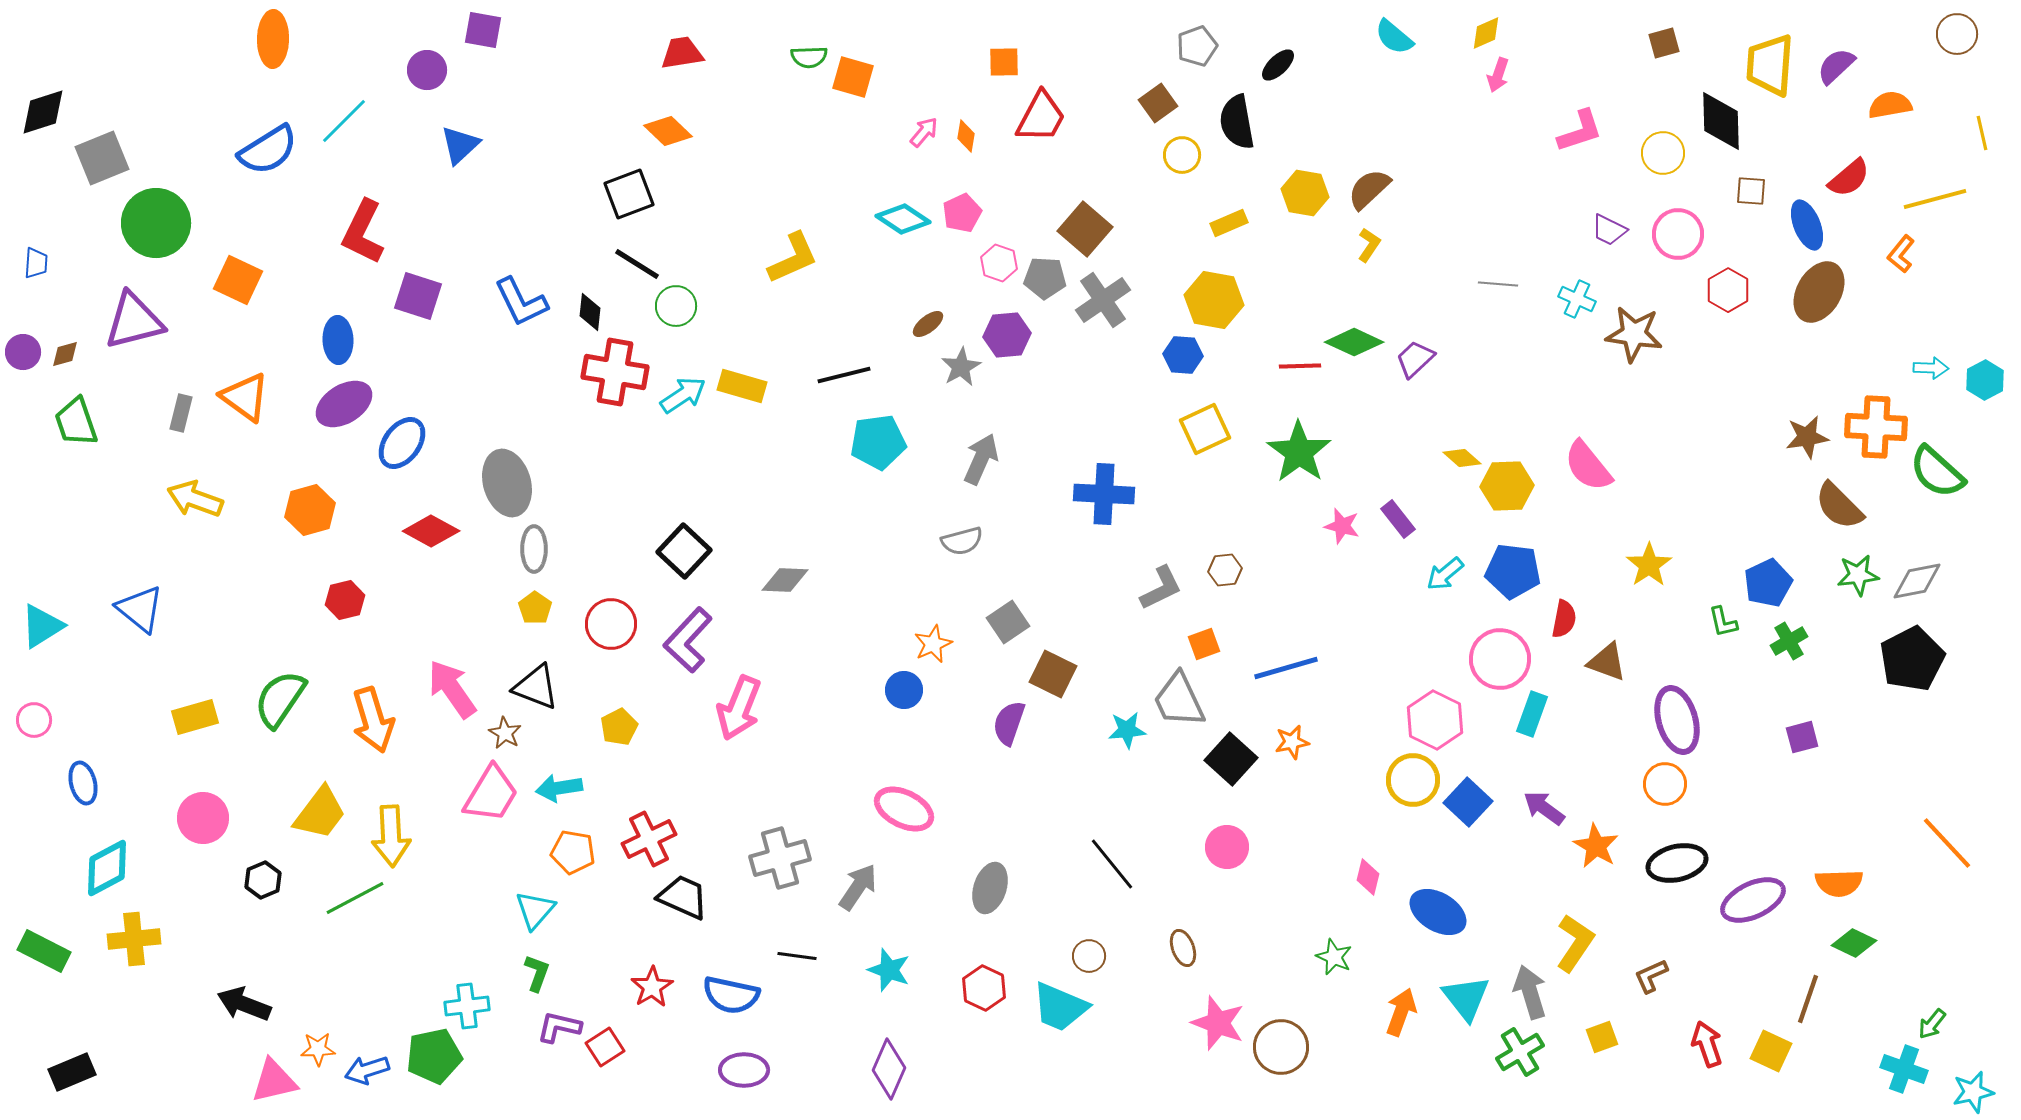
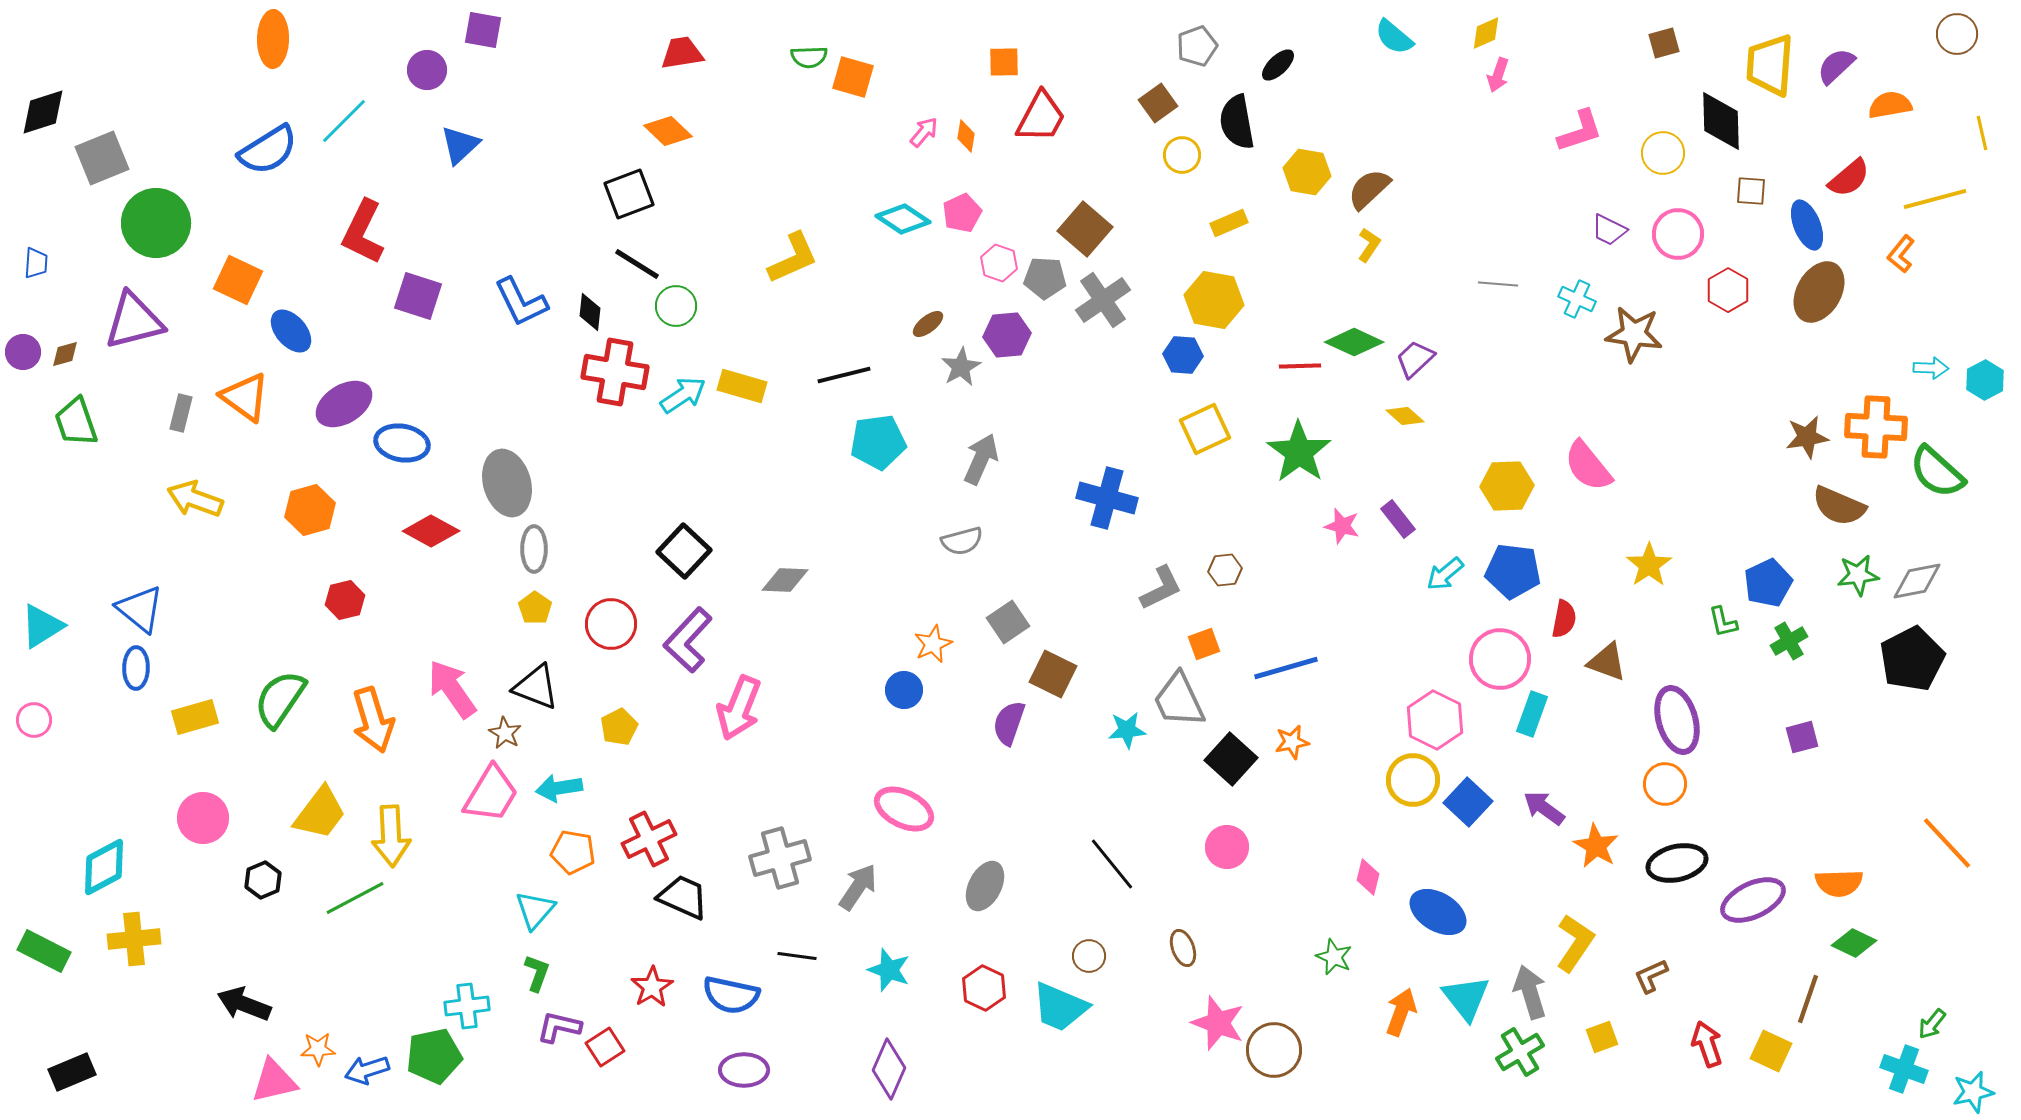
yellow hexagon at (1305, 193): moved 2 px right, 21 px up
blue ellipse at (338, 340): moved 47 px left, 9 px up; rotated 39 degrees counterclockwise
blue ellipse at (402, 443): rotated 64 degrees clockwise
yellow diamond at (1462, 458): moved 57 px left, 42 px up
blue cross at (1104, 494): moved 3 px right, 4 px down; rotated 12 degrees clockwise
brown semicircle at (1839, 506): rotated 22 degrees counterclockwise
blue ellipse at (83, 783): moved 53 px right, 115 px up; rotated 15 degrees clockwise
cyan diamond at (107, 868): moved 3 px left, 1 px up
gray ellipse at (990, 888): moved 5 px left, 2 px up; rotated 9 degrees clockwise
brown circle at (1281, 1047): moved 7 px left, 3 px down
